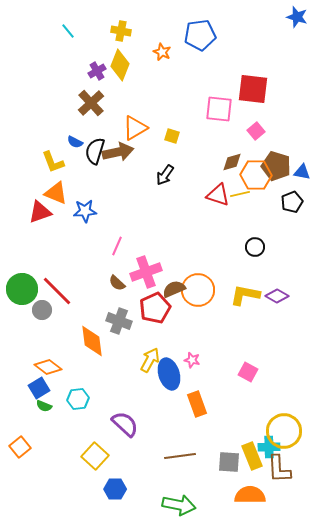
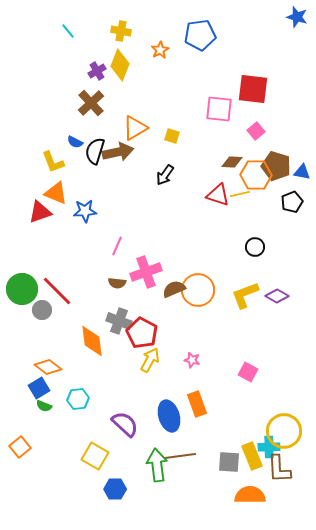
orange star at (162, 52): moved 2 px left, 2 px up; rotated 18 degrees clockwise
brown diamond at (232, 162): rotated 20 degrees clockwise
brown semicircle at (117, 283): rotated 36 degrees counterclockwise
yellow L-shape at (245, 295): rotated 32 degrees counterclockwise
red pentagon at (155, 308): moved 13 px left, 25 px down; rotated 20 degrees counterclockwise
blue ellipse at (169, 374): moved 42 px down
yellow square at (95, 456): rotated 12 degrees counterclockwise
green arrow at (179, 505): moved 22 px left, 40 px up; rotated 108 degrees counterclockwise
